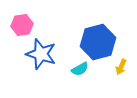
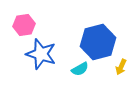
pink hexagon: moved 2 px right
